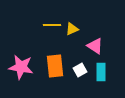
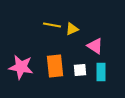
yellow line: rotated 12 degrees clockwise
white square: rotated 24 degrees clockwise
